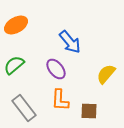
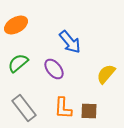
green semicircle: moved 4 px right, 2 px up
purple ellipse: moved 2 px left
orange L-shape: moved 3 px right, 8 px down
